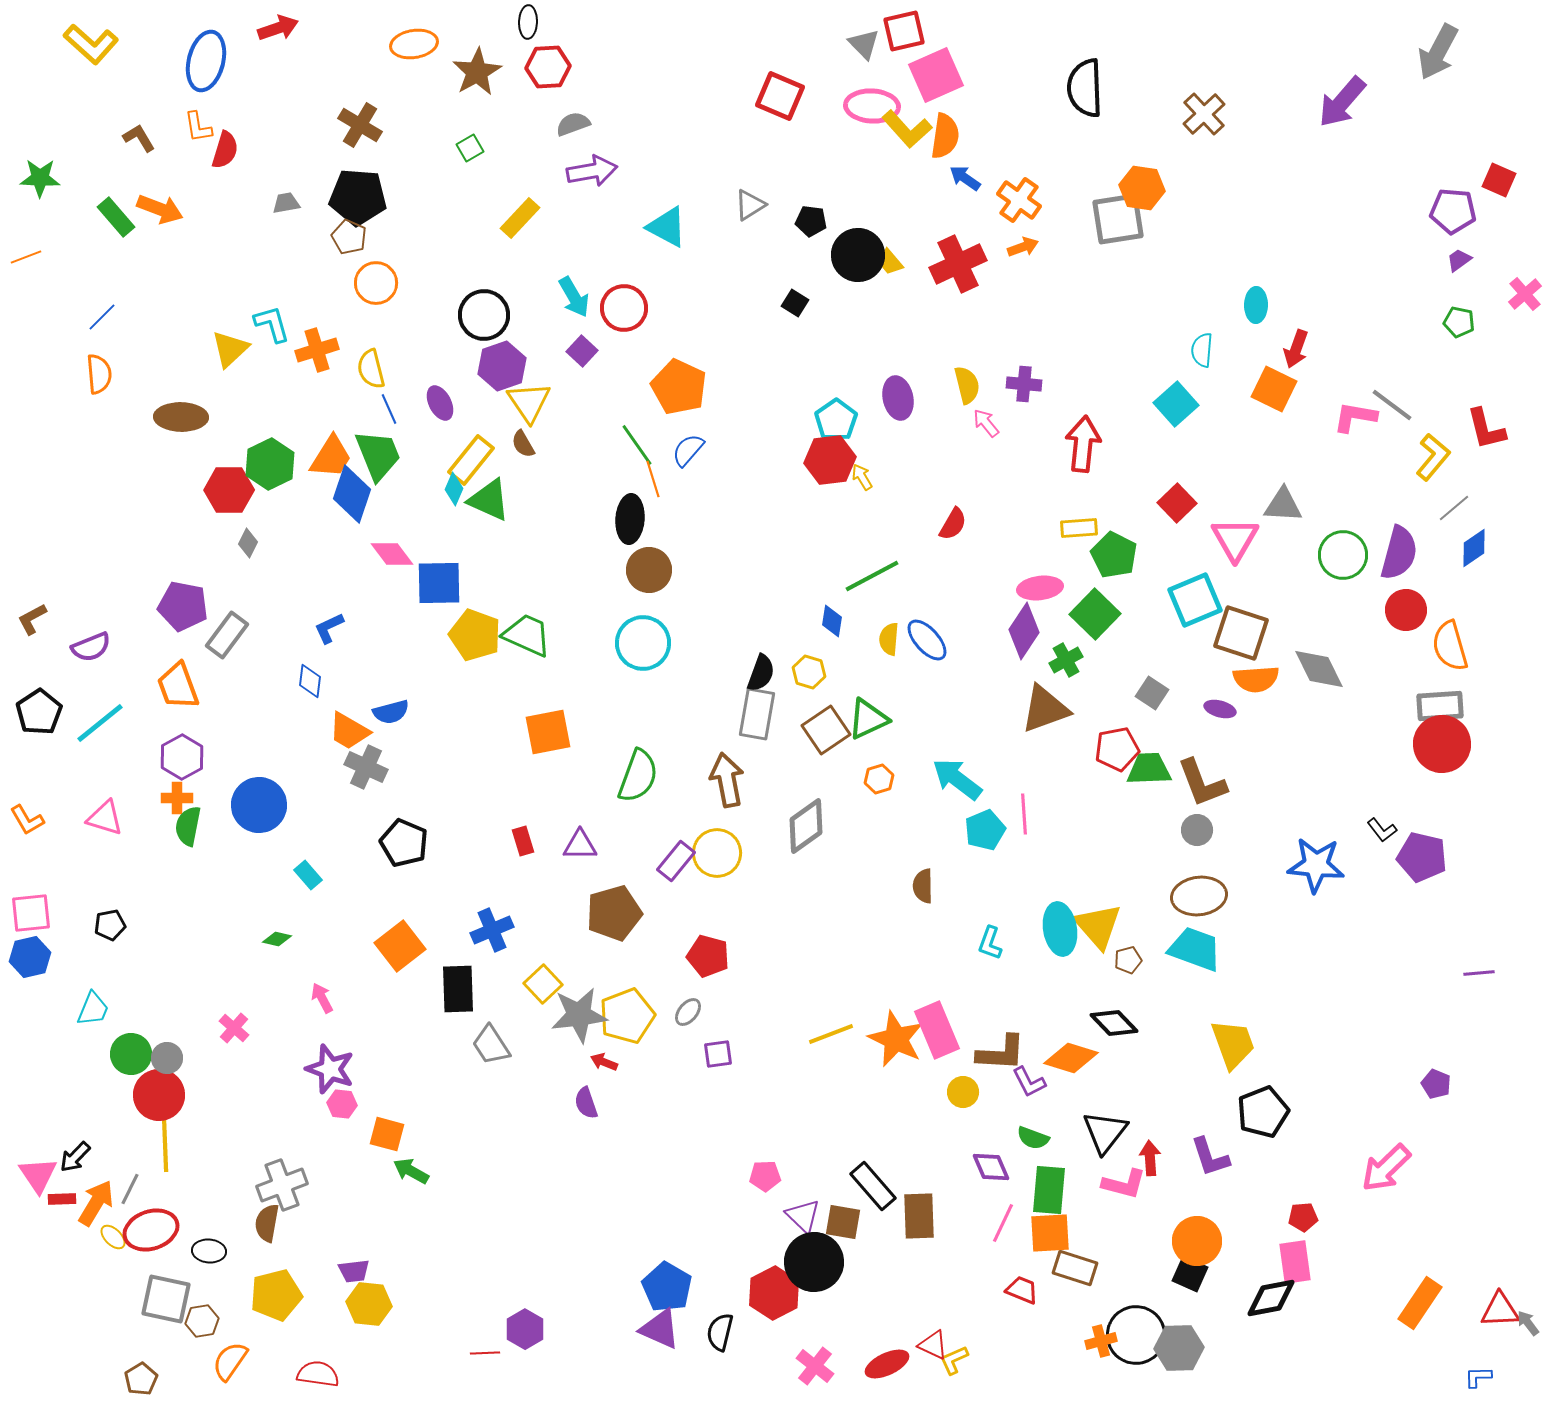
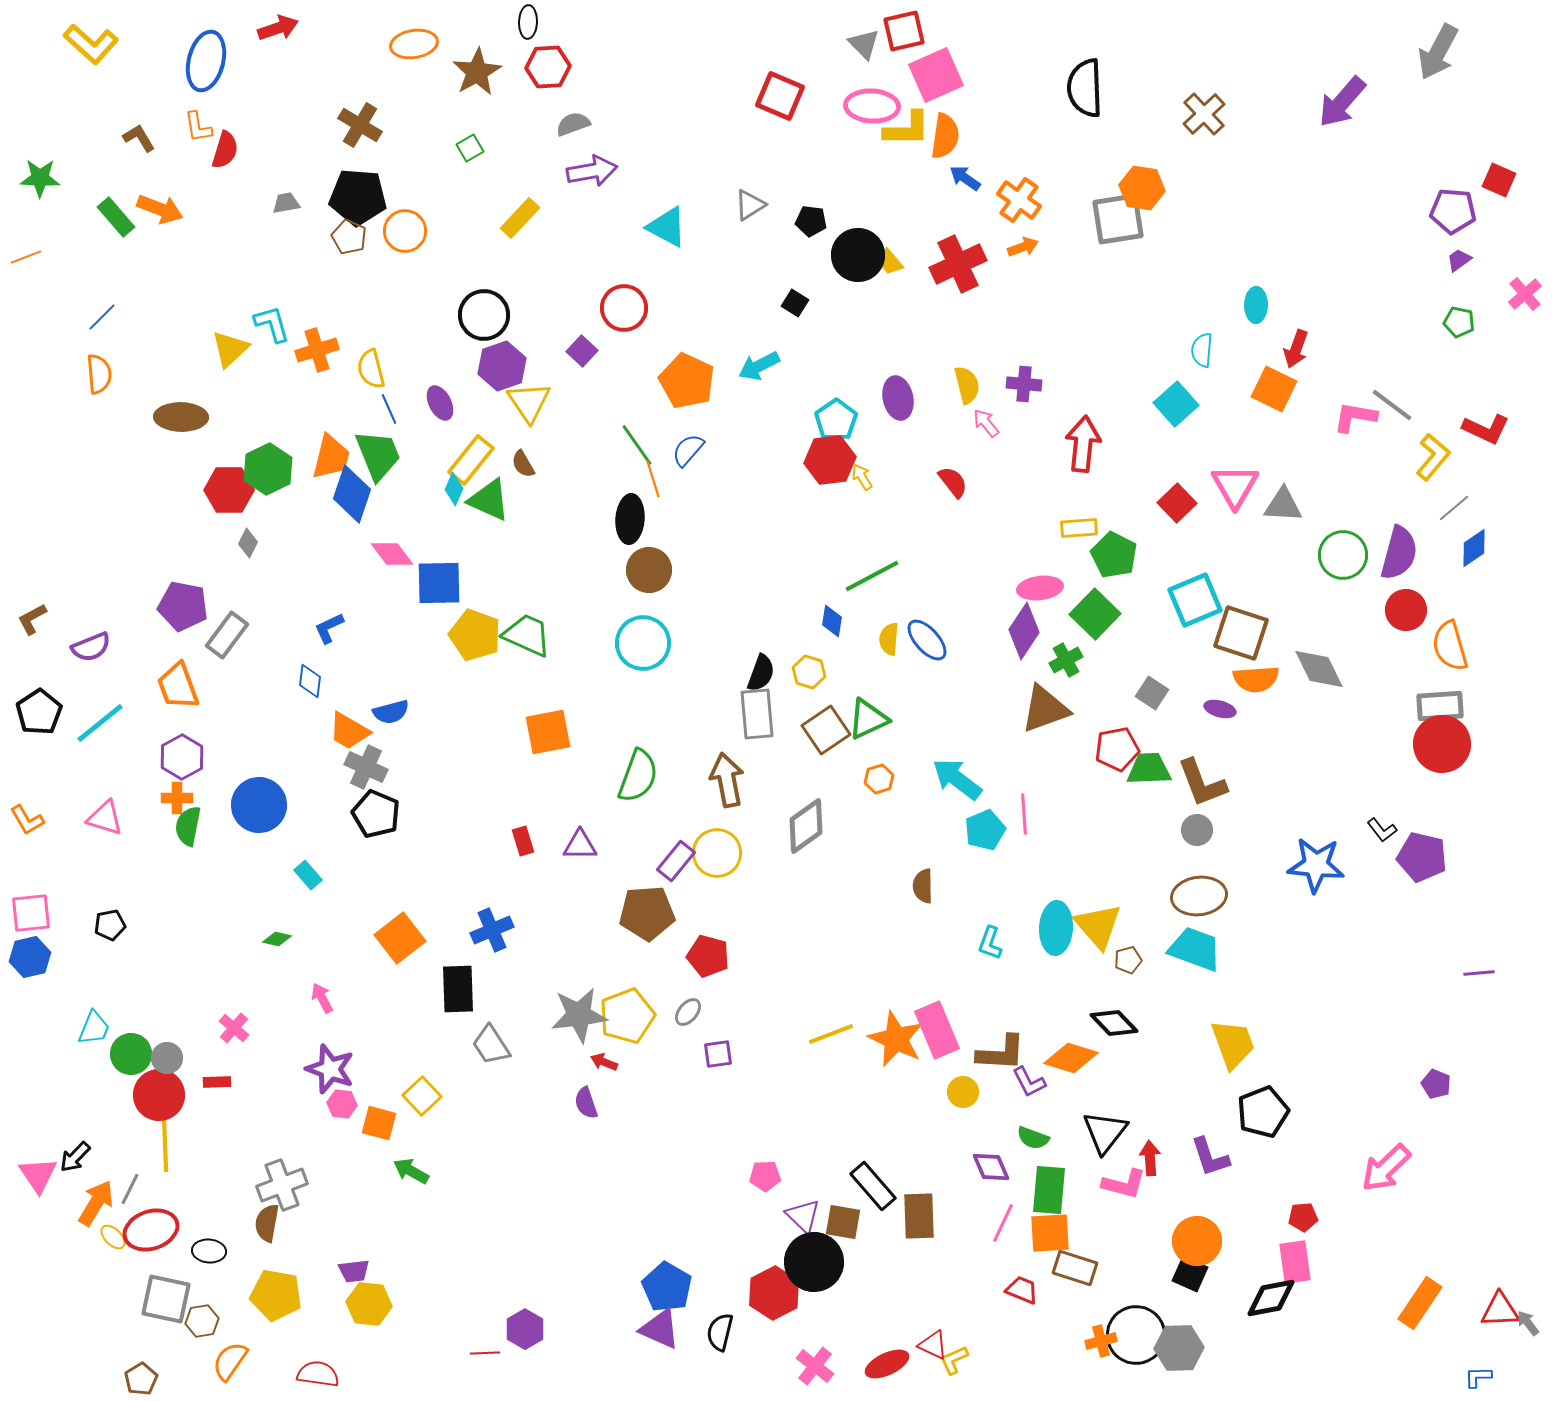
yellow L-shape at (907, 129): rotated 48 degrees counterclockwise
orange circle at (376, 283): moved 29 px right, 52 px up
cyan arrow at (574, 297): moved 185 px right, 69 px down; rotated 93 degrees clockwise
orange pentagon at (679, 387): moved 8 px right, 6 px up
red L-shape at (1486, 429): rotated 51 degrees counterclockwise
brown semicircle at (523, 444): moved 20 px down
orange trapezoid at (331, 457): rotated 18 degrees counterclockwise
green hexagon at (270, 464): moved 2 px left, 5 px down
red semicircle at (953, 524): moved 42 px up; rotated 68 degrees counterclockwise
pink triangle at (1235, 539): moved 53 px up
gray rectangle at (757, 714): rotated 15 degrees counterclockwise
black pentagon at (404, 843): moved 28 px left, 29 px up
brown pentagon at (614, 913): moved 33 px right; rotated 12 degrees clockwise
cyan ellipse at (1060, 929): moved 4 px left, 1 px up; rotated 12 degrees clockwise
orange square at (400, 946): moved 8 px up
yellow square at (543, 984): moved 121 px left, 112 px down
cyan trapezoid at (93, 1009): moved 1 px right, 19 px down
orange square at (387, 1134): moved 8 px left, 11 px up
red rectangle at (62, 1199): moved 155 px right, 117 px up
yellow pentagon at (276, 1295): rotated 24 degrees clockwise
